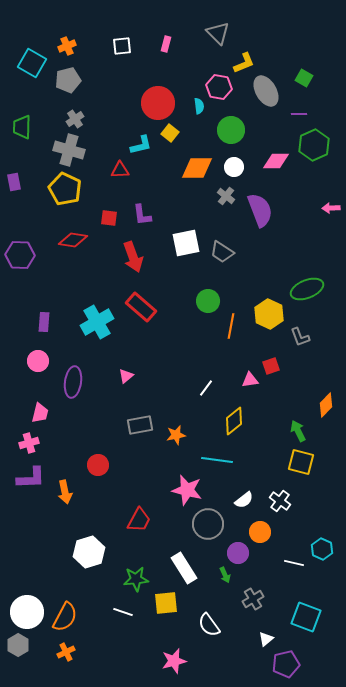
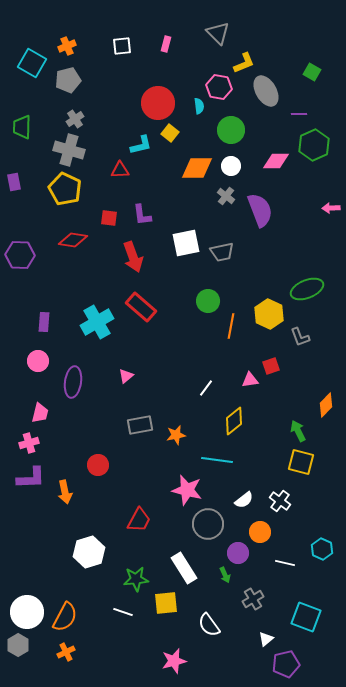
green square at (304, 78): moved 8 px right, 6 px up
white circle at (234, 167): moved 3 px left, 1 px up
gray trapezoid at (222, 252): rotated 45 degrees counterclockwise
white line at (294, 563): moved 9 px left
